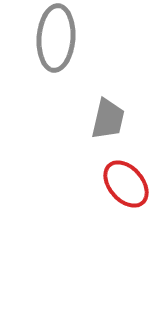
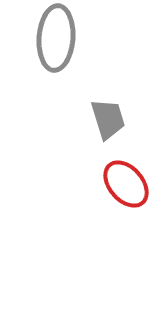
gray trapezoid: rotated 30 degrees counterclockwise
